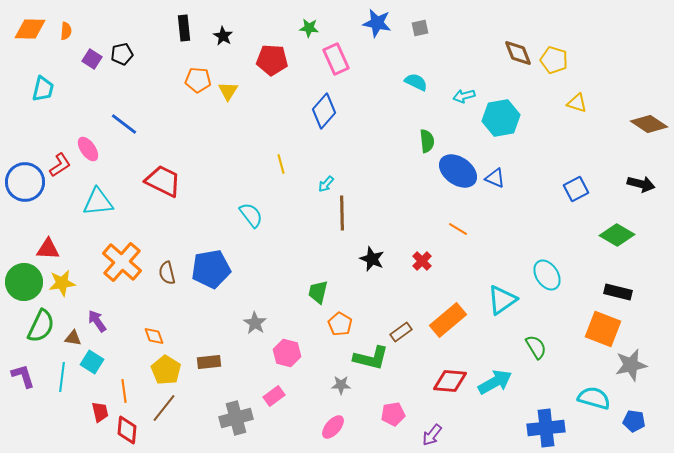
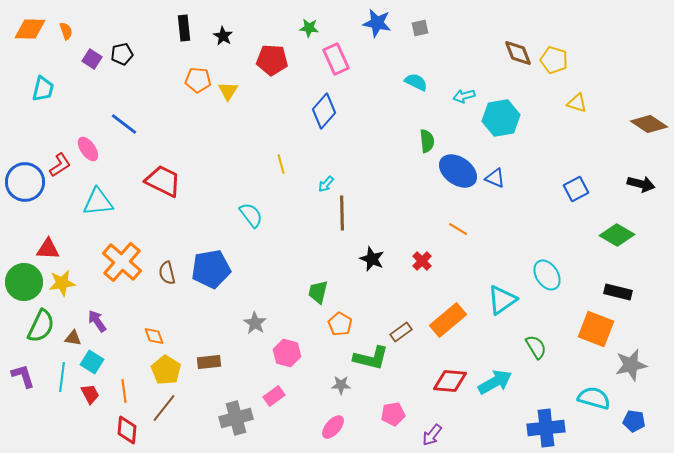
orange semicircle at (66, 31): rotated 24 degrees counterclockwise
orange square at (603, 329): moved 7 px left
red trapezoid at (100, 412): moved 10 px left, 18 px up; rotated 15 degrees counterclockwise
